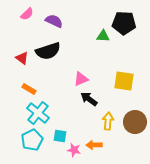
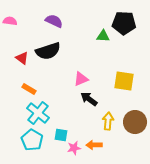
pink semicircle: moved 17 px left, 7 px down; rotated 128 degrees counterclockwise
cyan square: moved 1 px right, 1 px up
cyan pentagon: rotated 15 degrees counterclockwise
pink star: moved 2 px up; rotated 24 degrees counterclockwise
